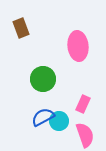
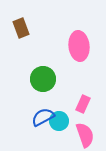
pink ellipse: moved 1 px right
